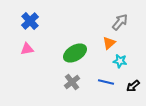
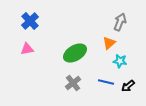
gray arrow: rotated 18 degrees counterclockwise
gray cross: moved 1 px right, 1 px down
black arrow: moved 5 px left
